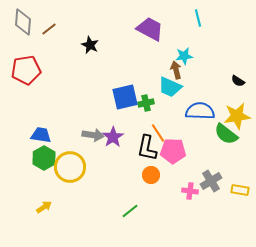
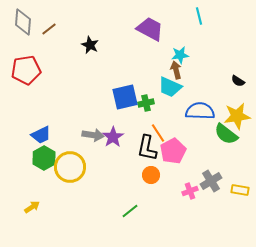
cyan line: moved 1 px right, 2 px up
cyan star: moved 4 px left, 1 px up
blue trapezoid: rotated 145 degrees clockwise
pink pentagon: rotated 30 degrees counterclockwise
pink cross: rotated 28 degrees counterclockwise
yellow arrow: moved 12 px left
